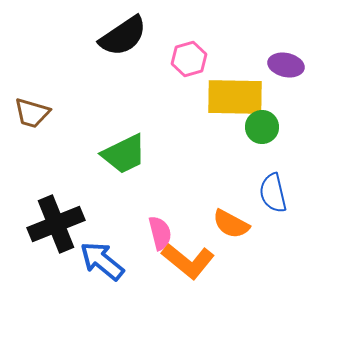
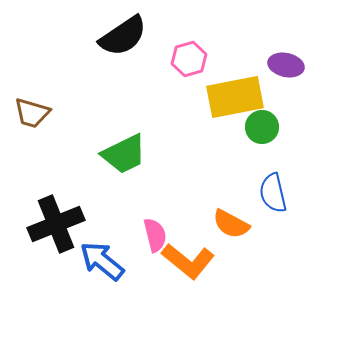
yellow rectangle: rotated 12 degrees counterclockwise
pink semicircle: moved 5 px left, 2 px down
